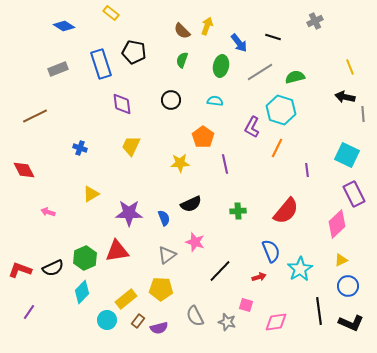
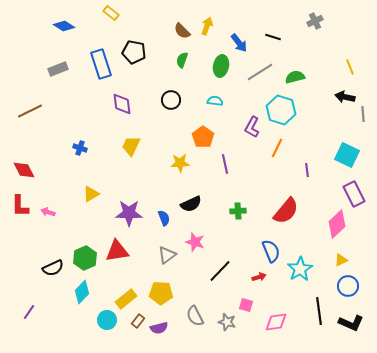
brown line at (35, 116): moved 5 px left, 5 px up
red L-shape at (20, 270): moved 64 px up; rotated 110 degrees counterclockwise
yellow pentagon at (161, 289): moved 4 px down
